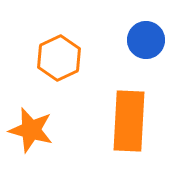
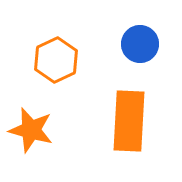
blue circle: moved 6 px left, 4 px down
orange hexagon: moved 3 px left, 2 px down
